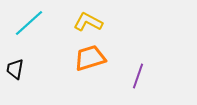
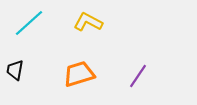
orange trapezoid: moved 11 px left, 16 px down
black trapezoid: moved 1 px down
purple line: rotated 15 degrees clockwise
